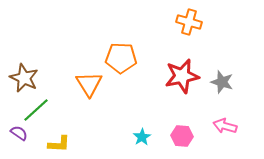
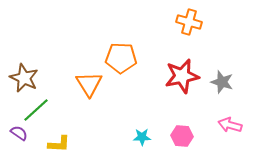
pink arrow: moved 5 px right, 1 px up
cyan star: rotated 30 degrees clockwise
